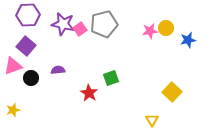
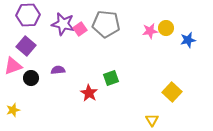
gray pentagon: moved 2 px right; rotated 20 degrees clockwise
